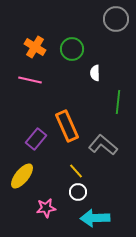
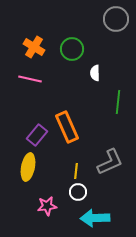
orange cross: moved 1 px left
pink line: moved 1 px up
orange rectangle: moved 1 px down
purple rectangle: moved 1 px right, 4 px up
gray L-shape: moved 7 px right, 17 px down; rotated 116 degrees clockwise
yellow line: rotated 49 degrees clockwise
yellow ellipse: moved 6 px right, 9 px up; rotated 28 degrees counterclockwise
pink star: moved 1 px right, 2 px up
